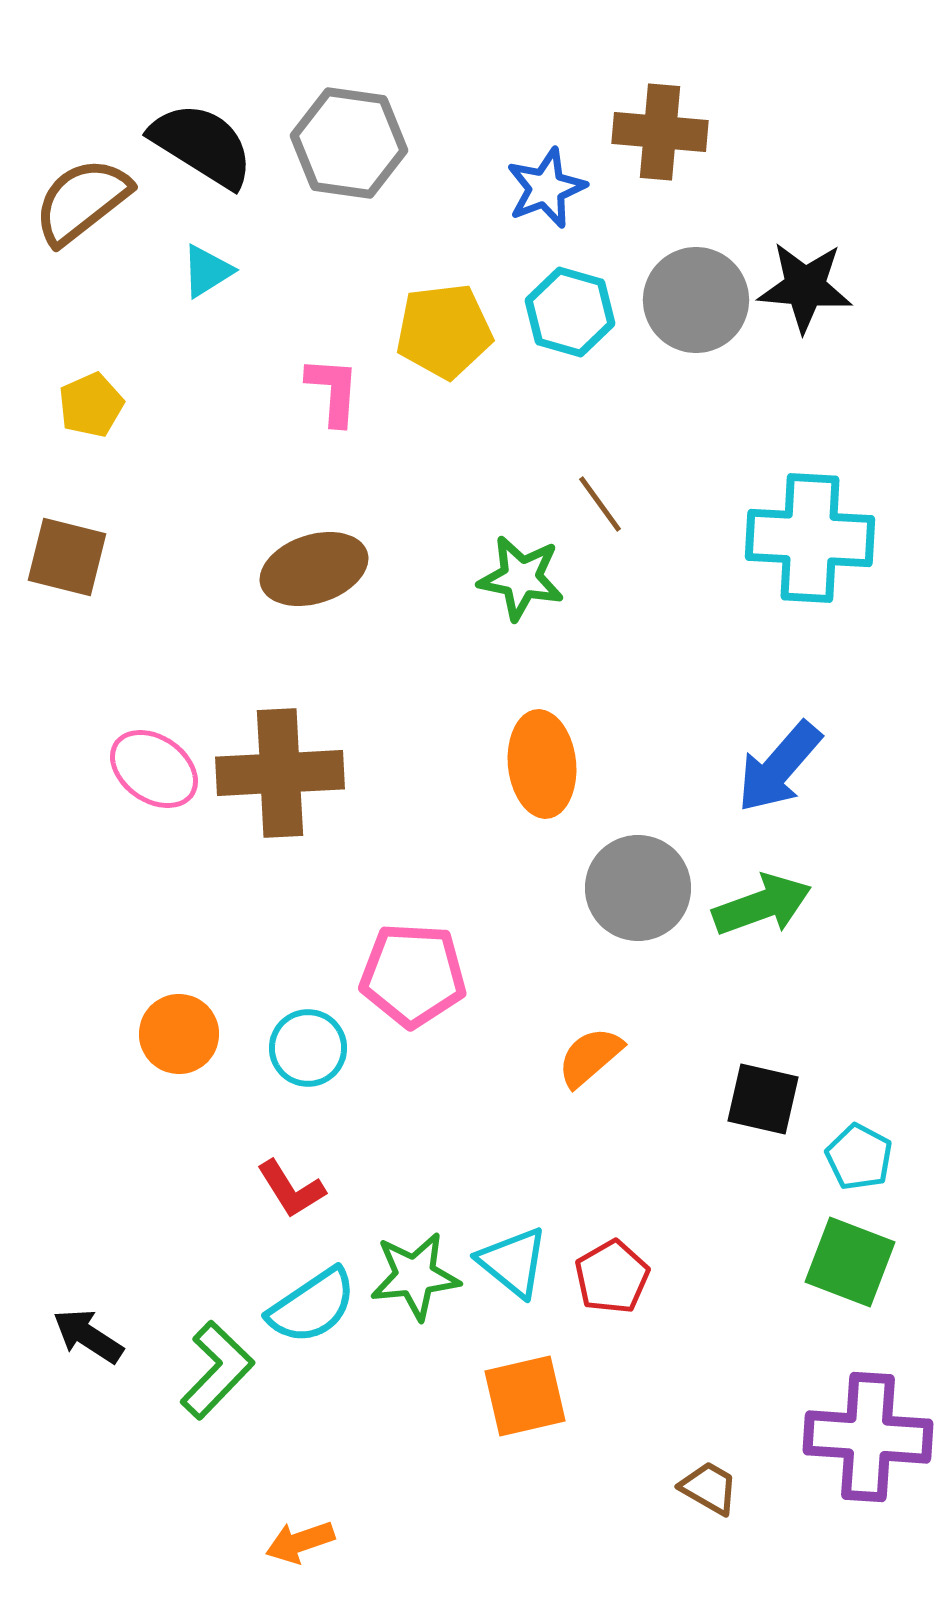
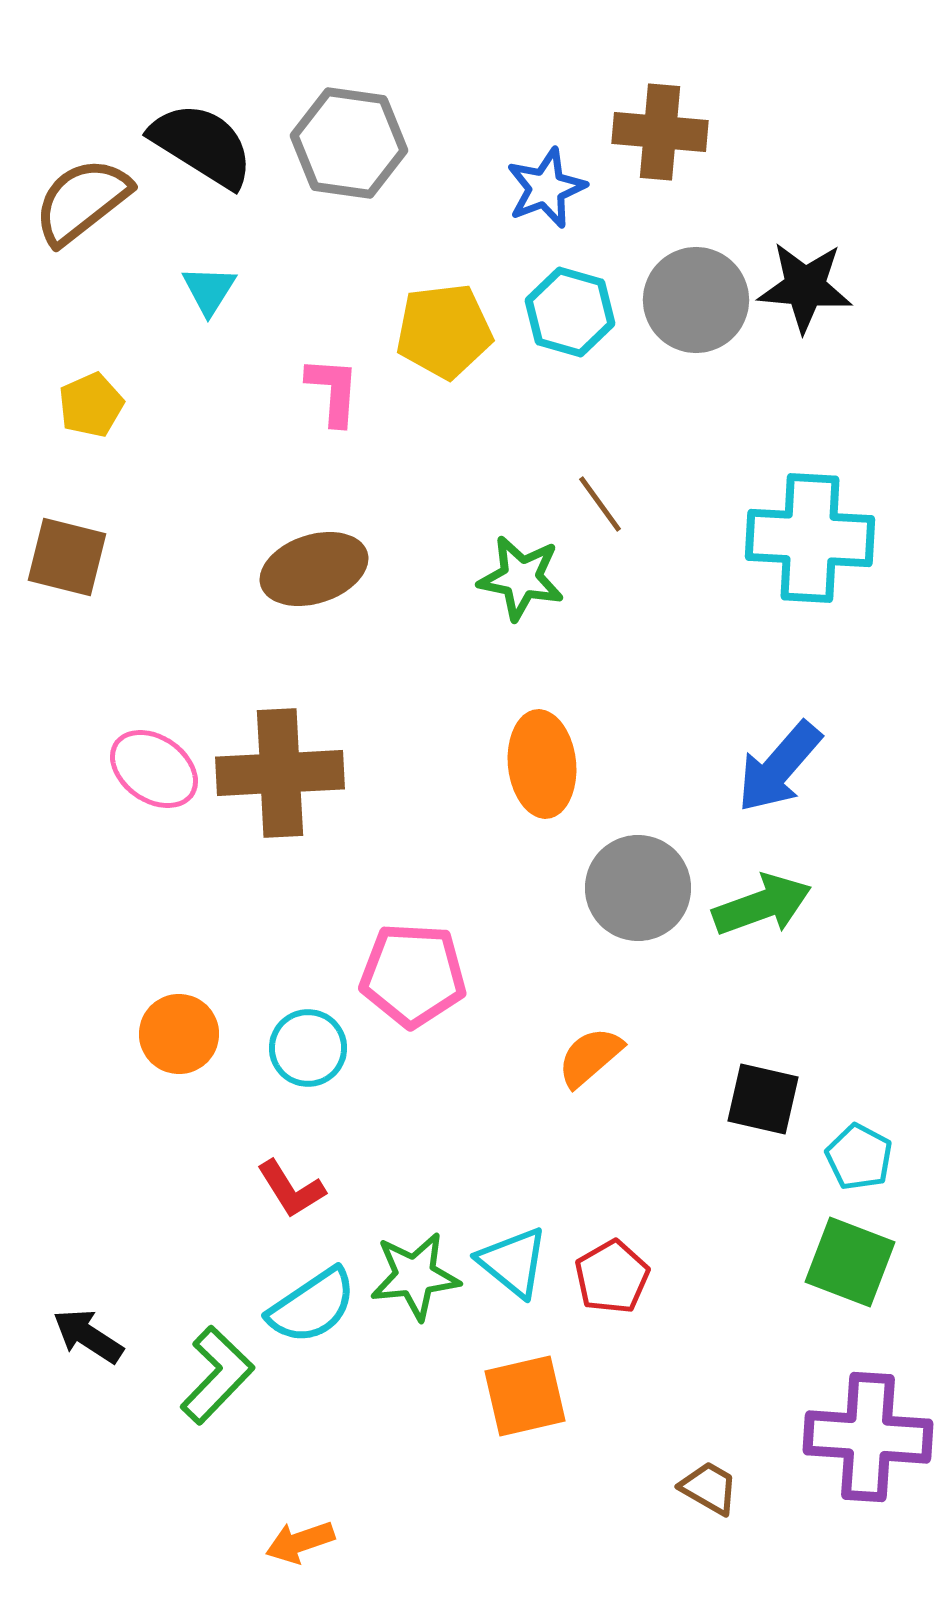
cyan triangle at (207, 271): moved 2 px right, 19 px down; rotated 26 degrees counterclockwise
green L-shape at (217, 1370): moved 5 px down
